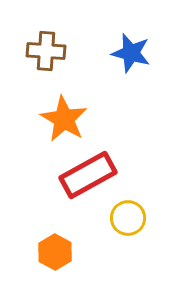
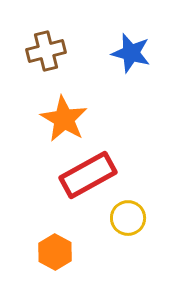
brown cross: rotated 18 degrees counterclockwise
